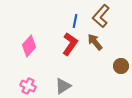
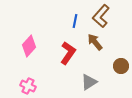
red L-shape: moved 2 px left, 9 px down
gray triangle: moved 26 px right, 4 px up
